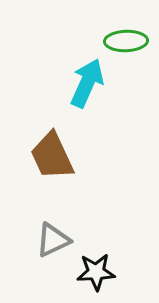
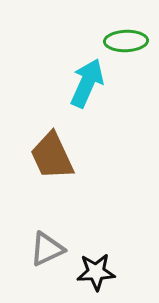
gray triangle: moved 6 px left, 9 px down
